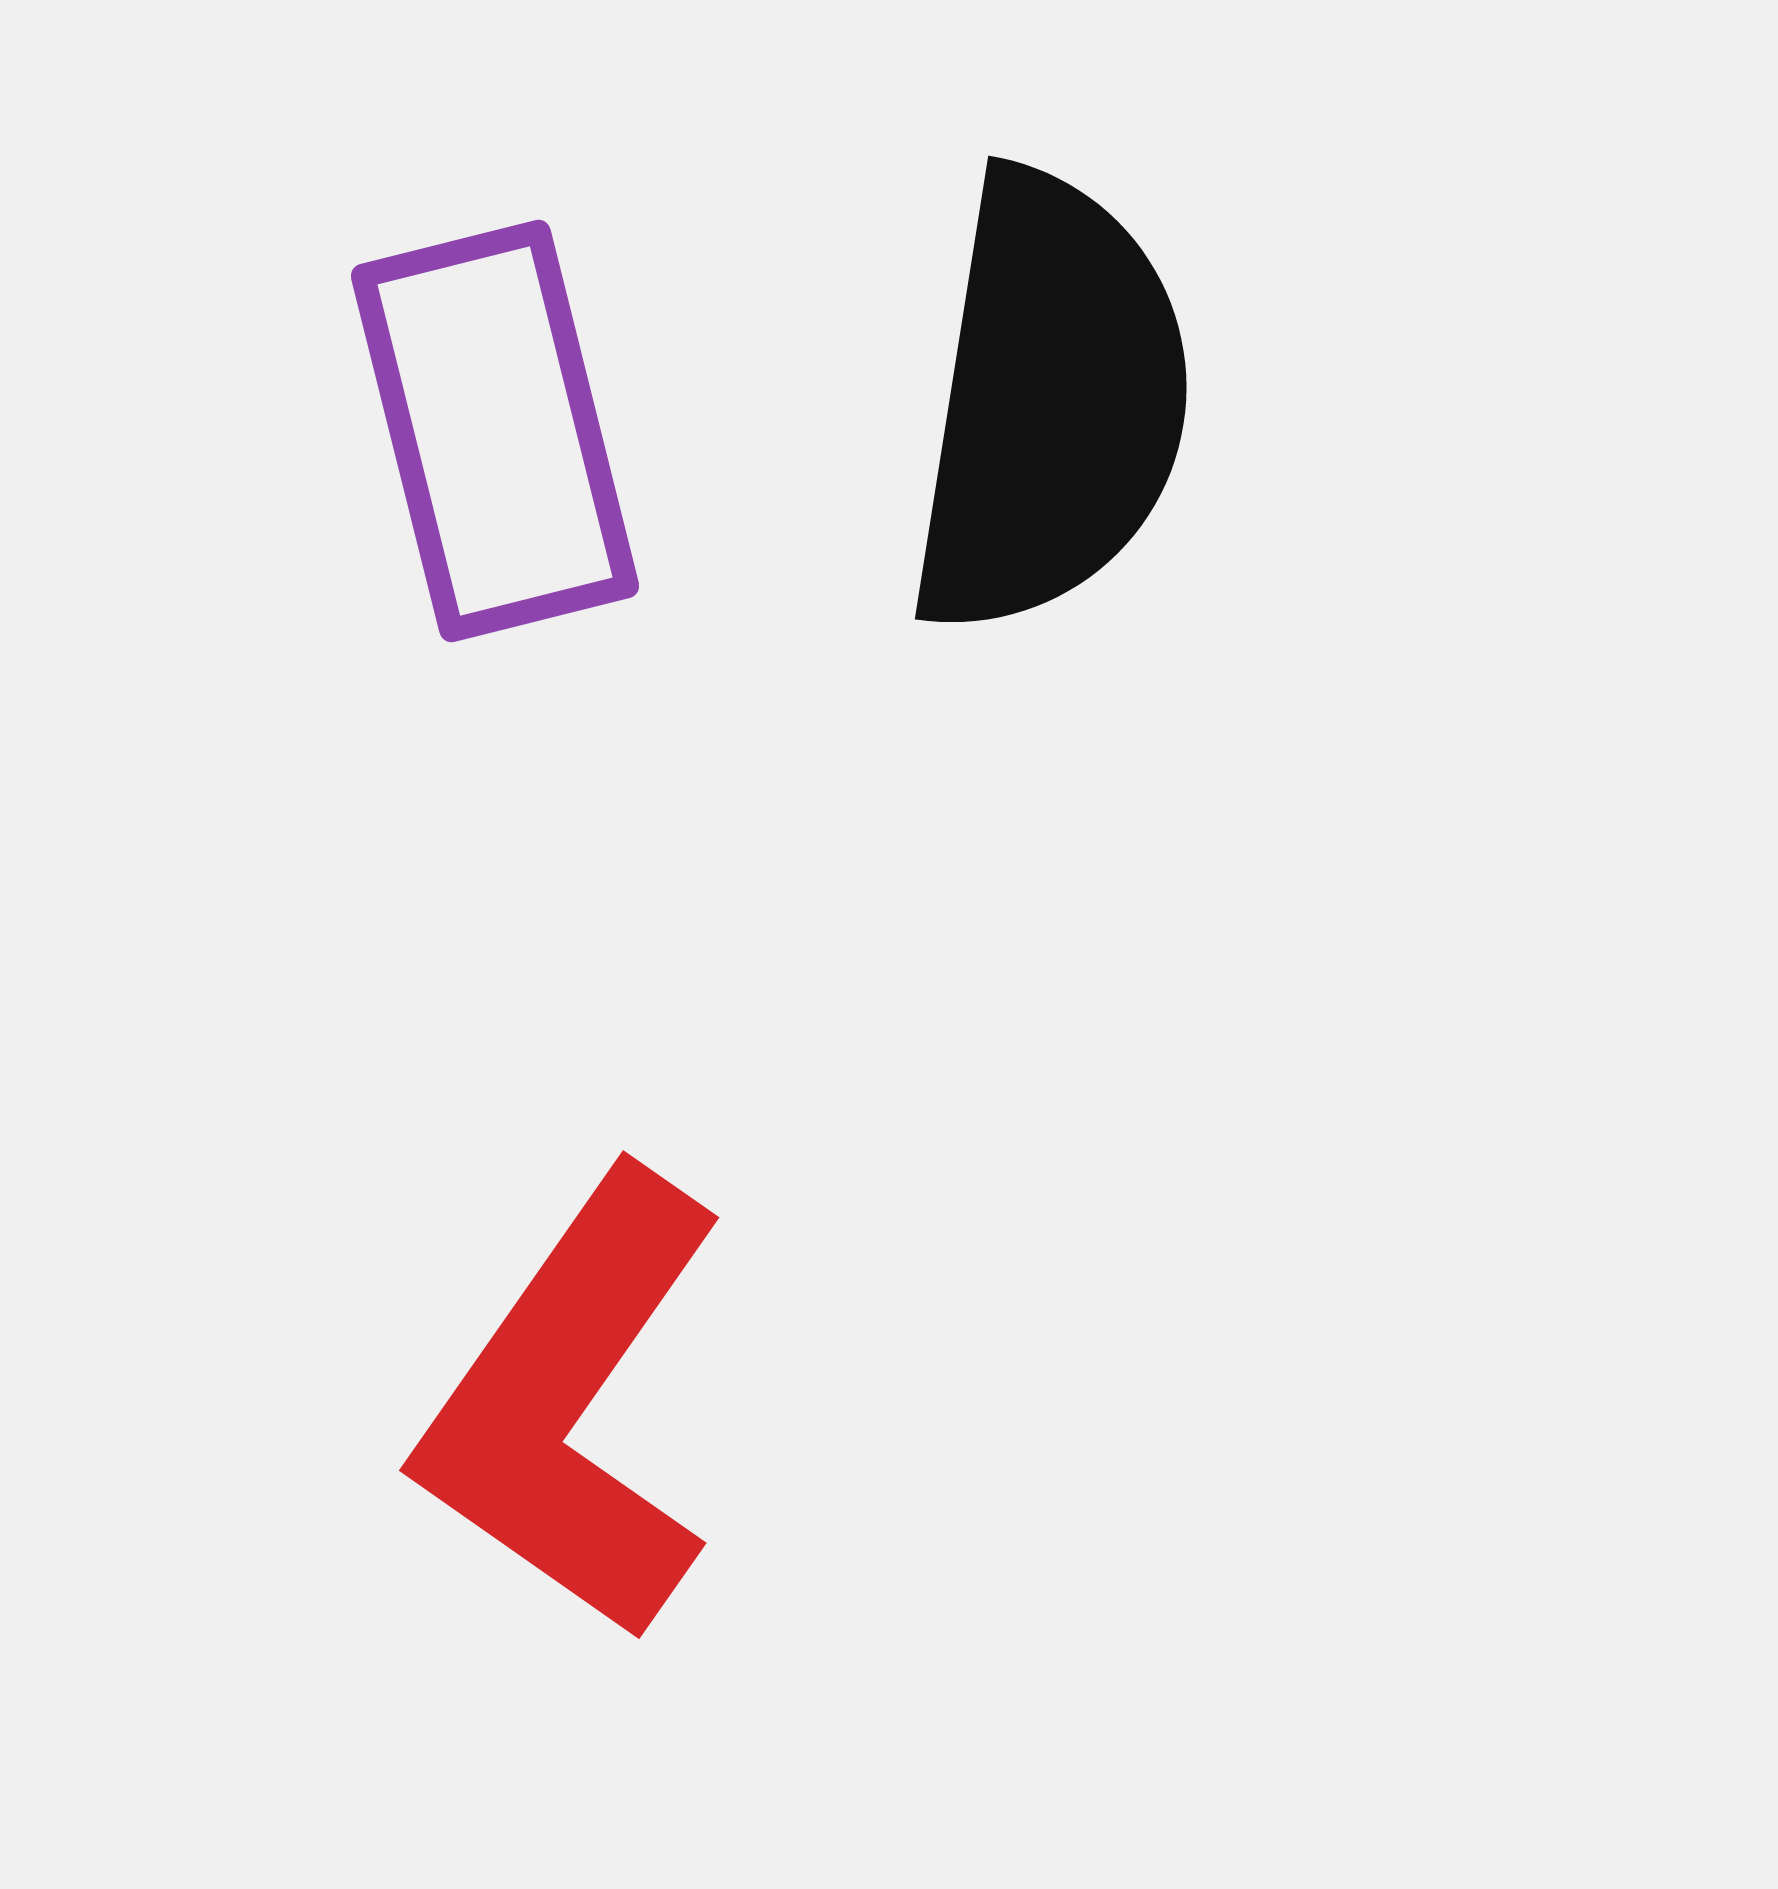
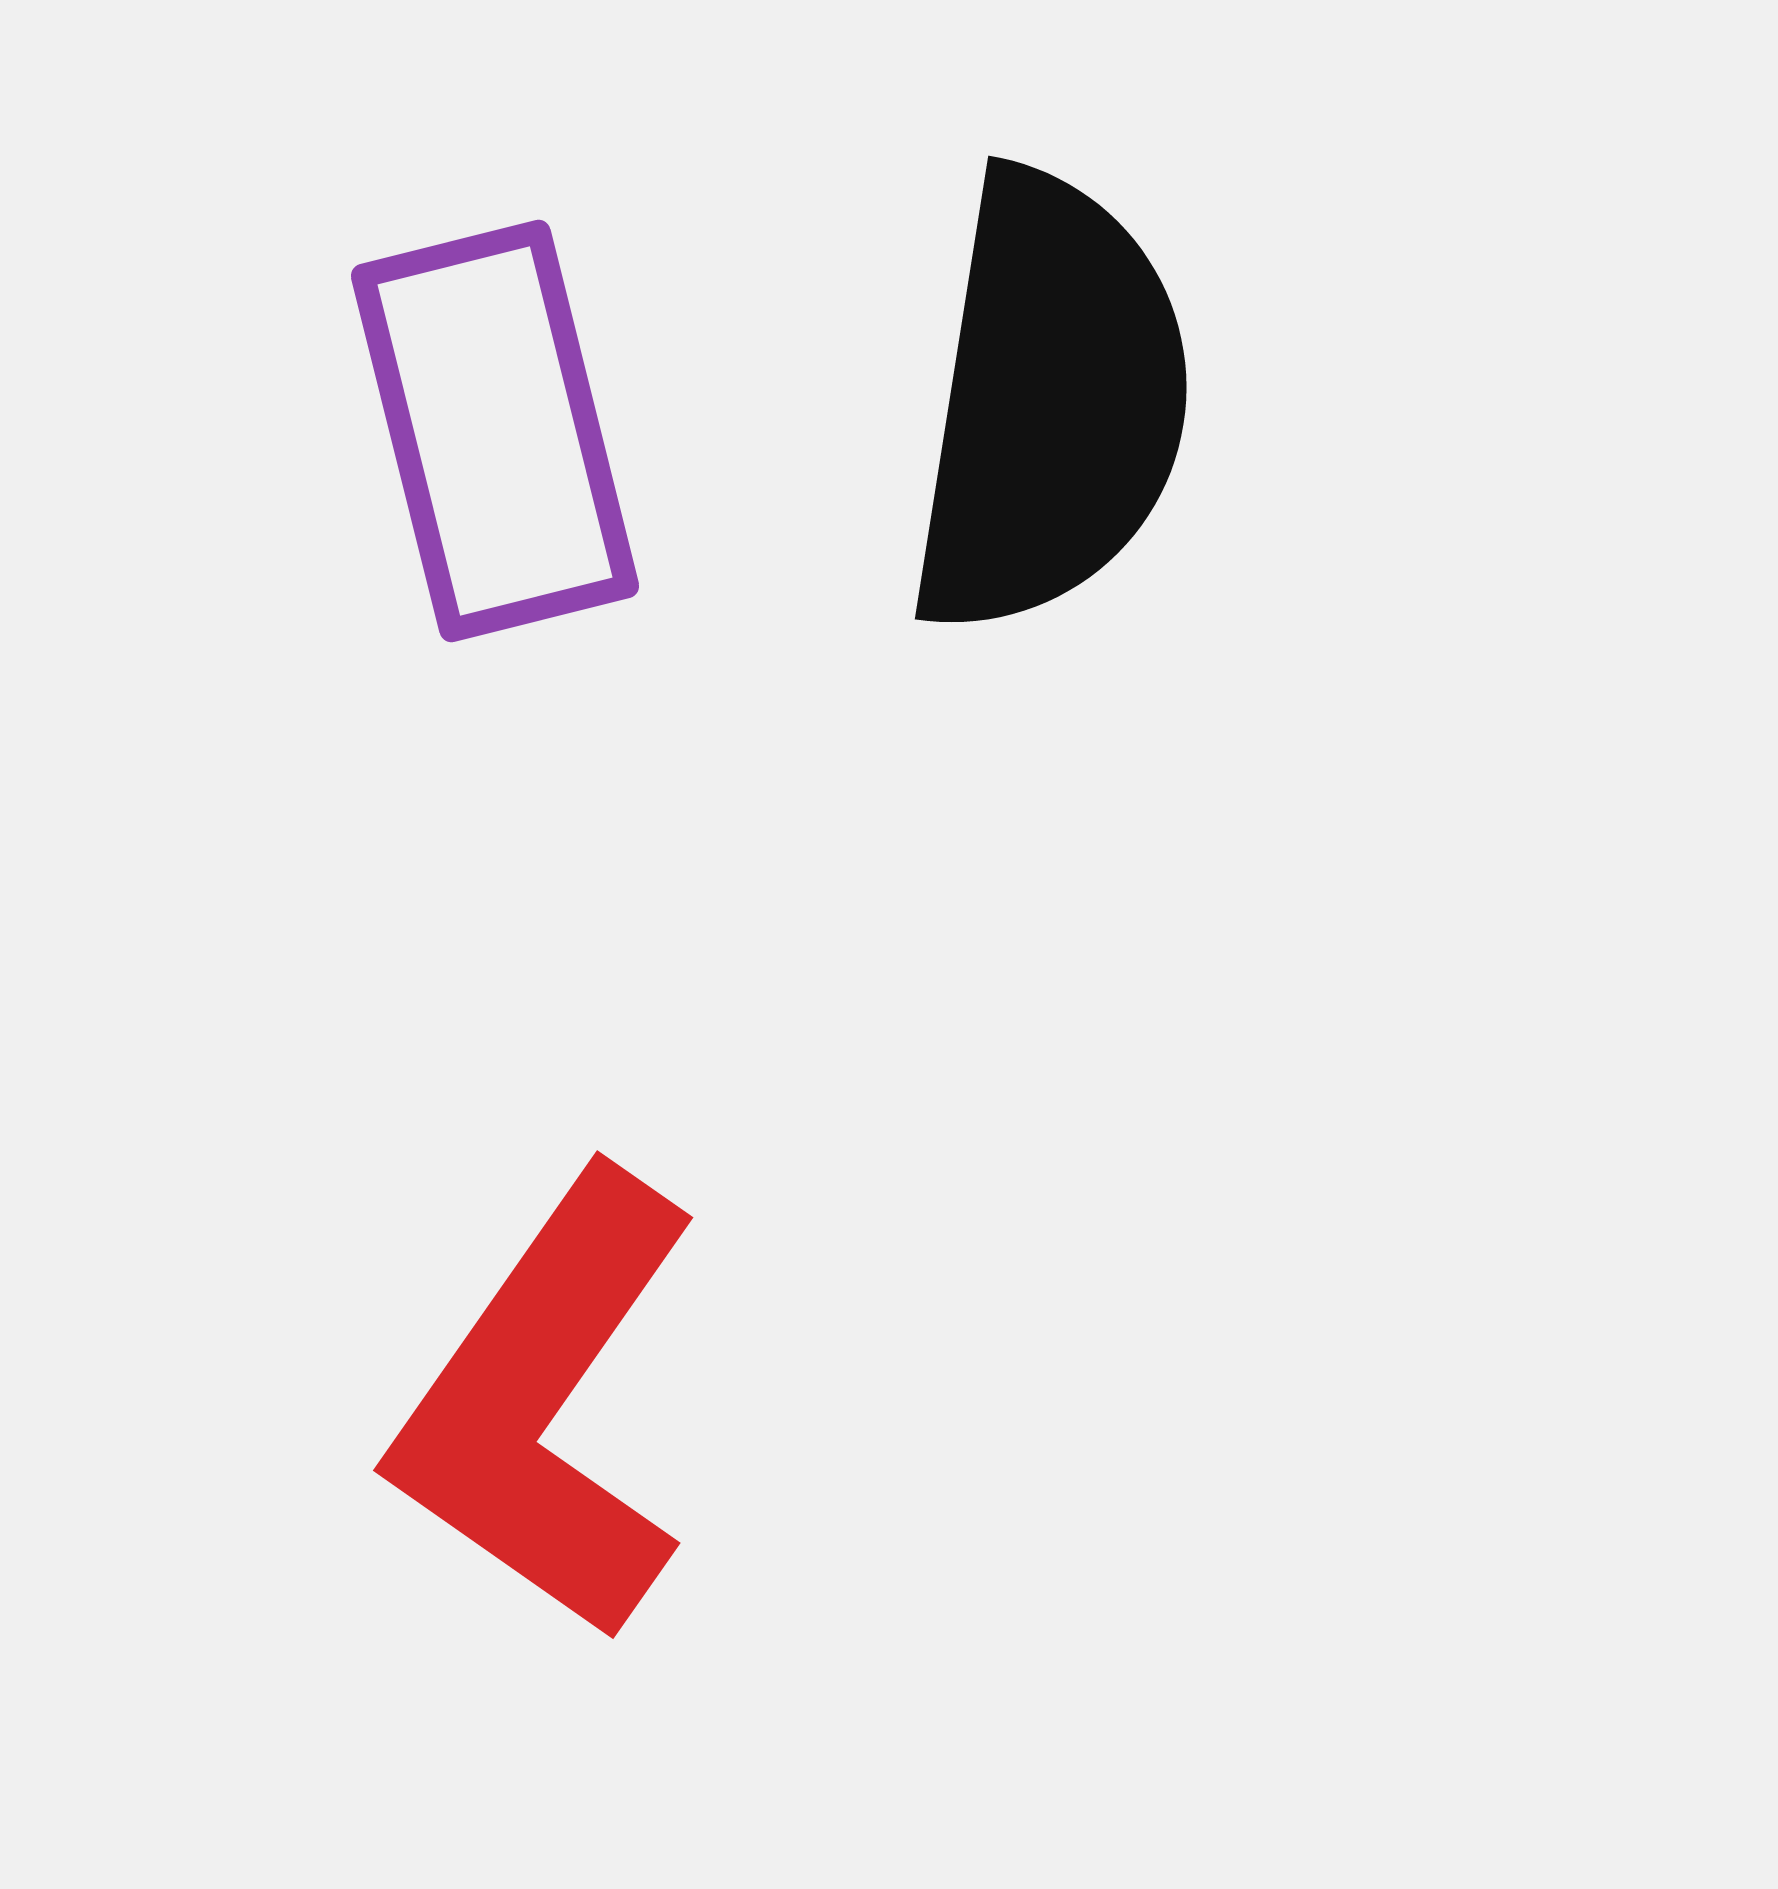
red L-shape: moved 26 px left
